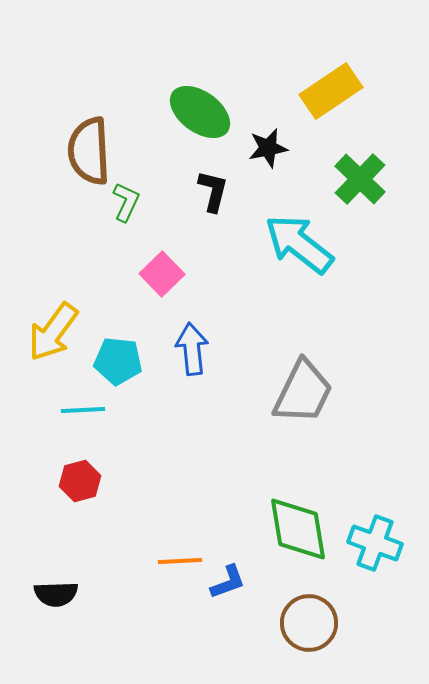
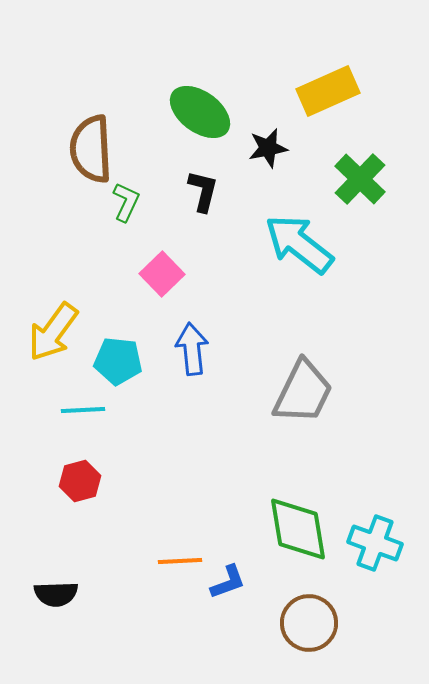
yellow rectangle: moved 3 px left; rotated 10 degrees clockwise
brown semicircle: moved 2 px right, 2 px up
black L-shape: moved 10 px left
